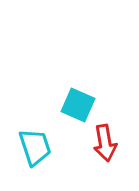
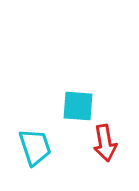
cyan square: moved 1 px down; rotated 20 degrees counterclockwise
